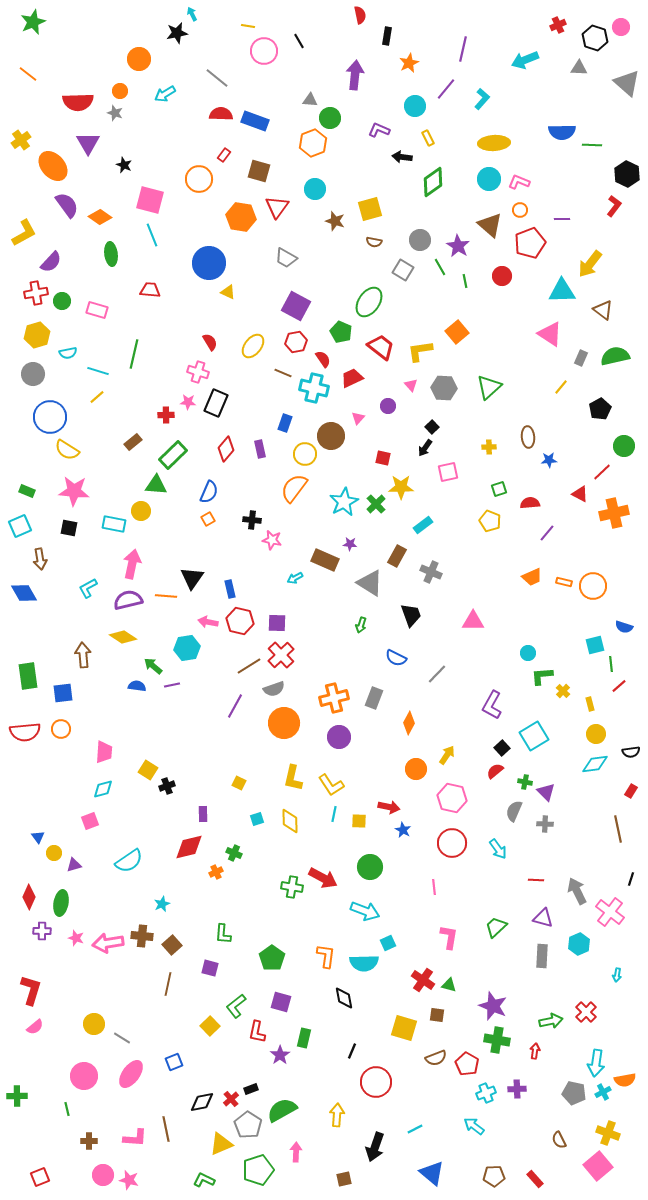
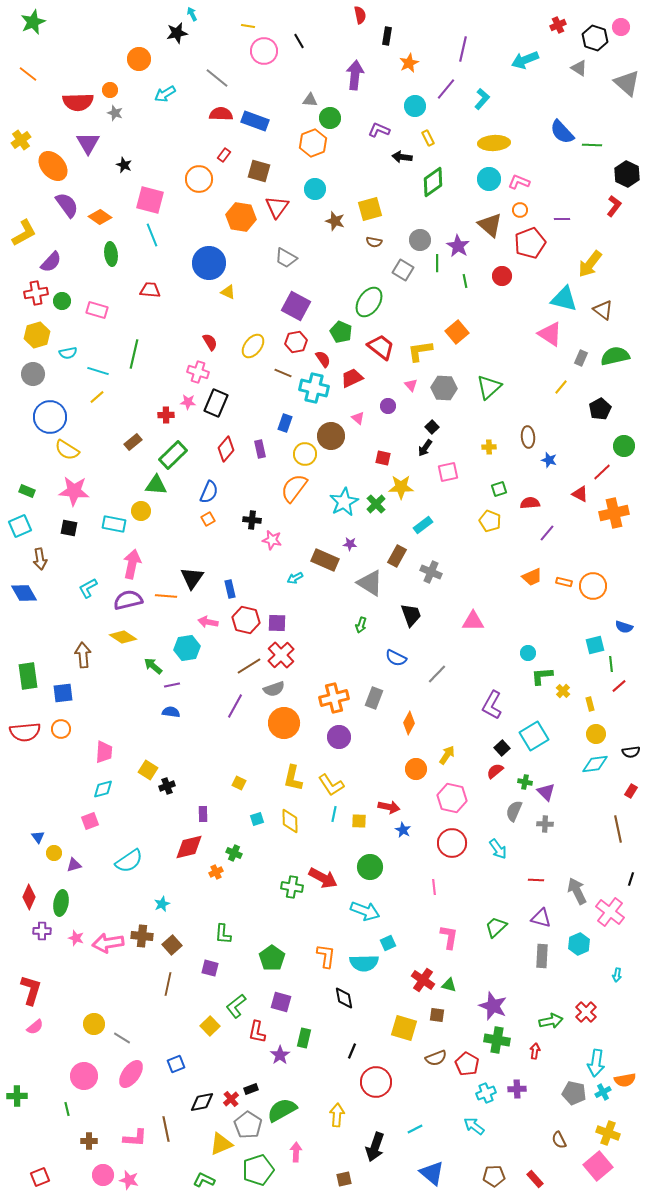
gray triangle at (579, 68): rotated 30 degrees clockwise
orange circle at (120, 91): moved 10 px left, 1 px up
blue semicircle at (562, 132): rotated 48 degrees clockwise
green line at (440, 267): moved 3 px left, 4 px up; rotated 30 degrees clockwise
cyan triangle at (562, 291): moved 2 px right, 8 px down; rotated 16 degrees clockwise
pink triangle at (358, 418): rotated 32 degrees counterclockwise
blue star at (549, 460): rotated 21 degrees clockwise
red hexagon at (240, 621): moved 6 px right, 1 px up
blue semicircle at (137, 686): moved 34 px right, 26 px down
purple triangle at (543, 918): moved 2 px left
blue square at (174, 1062): moved 2 px right, 2 px down
